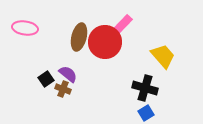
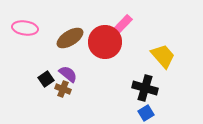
brown ellipse: moved 9 px left, 1 px down; rotated 44 degrees clockwise
